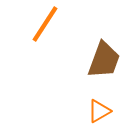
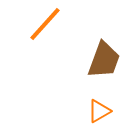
orange line: rotated 9 degrees clockwise
